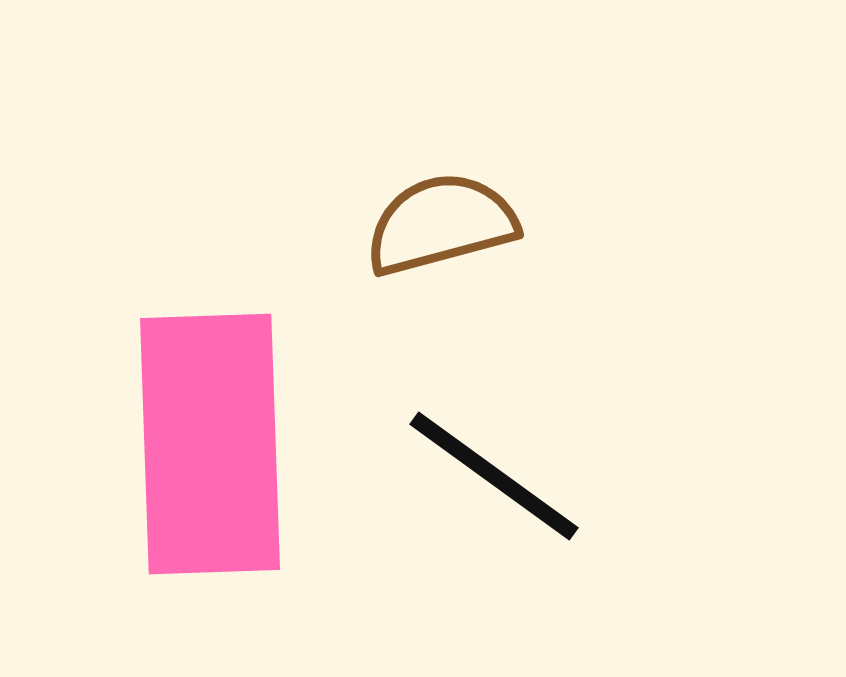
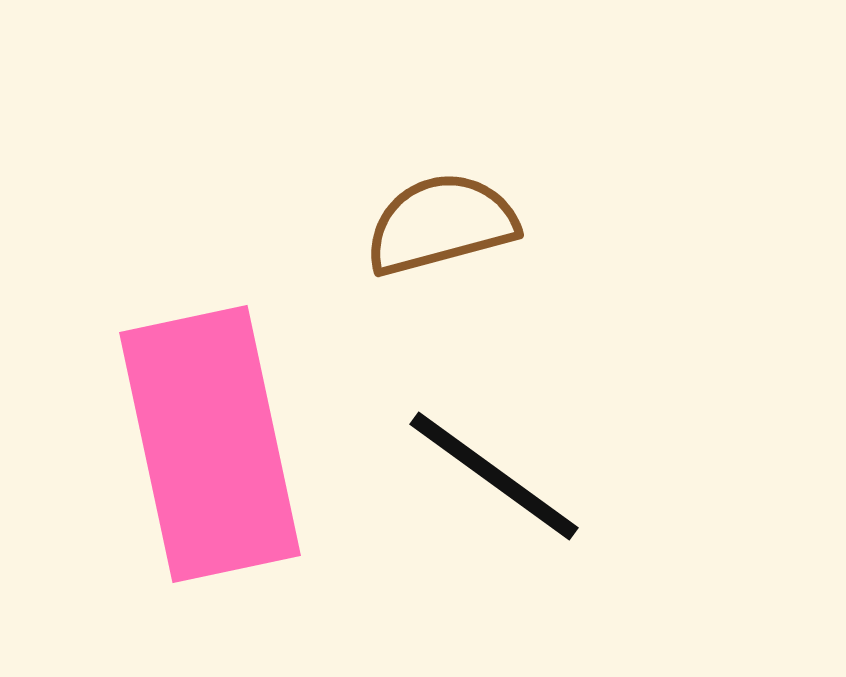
pink rectangle: rotated 10 degrees counterclockwise
